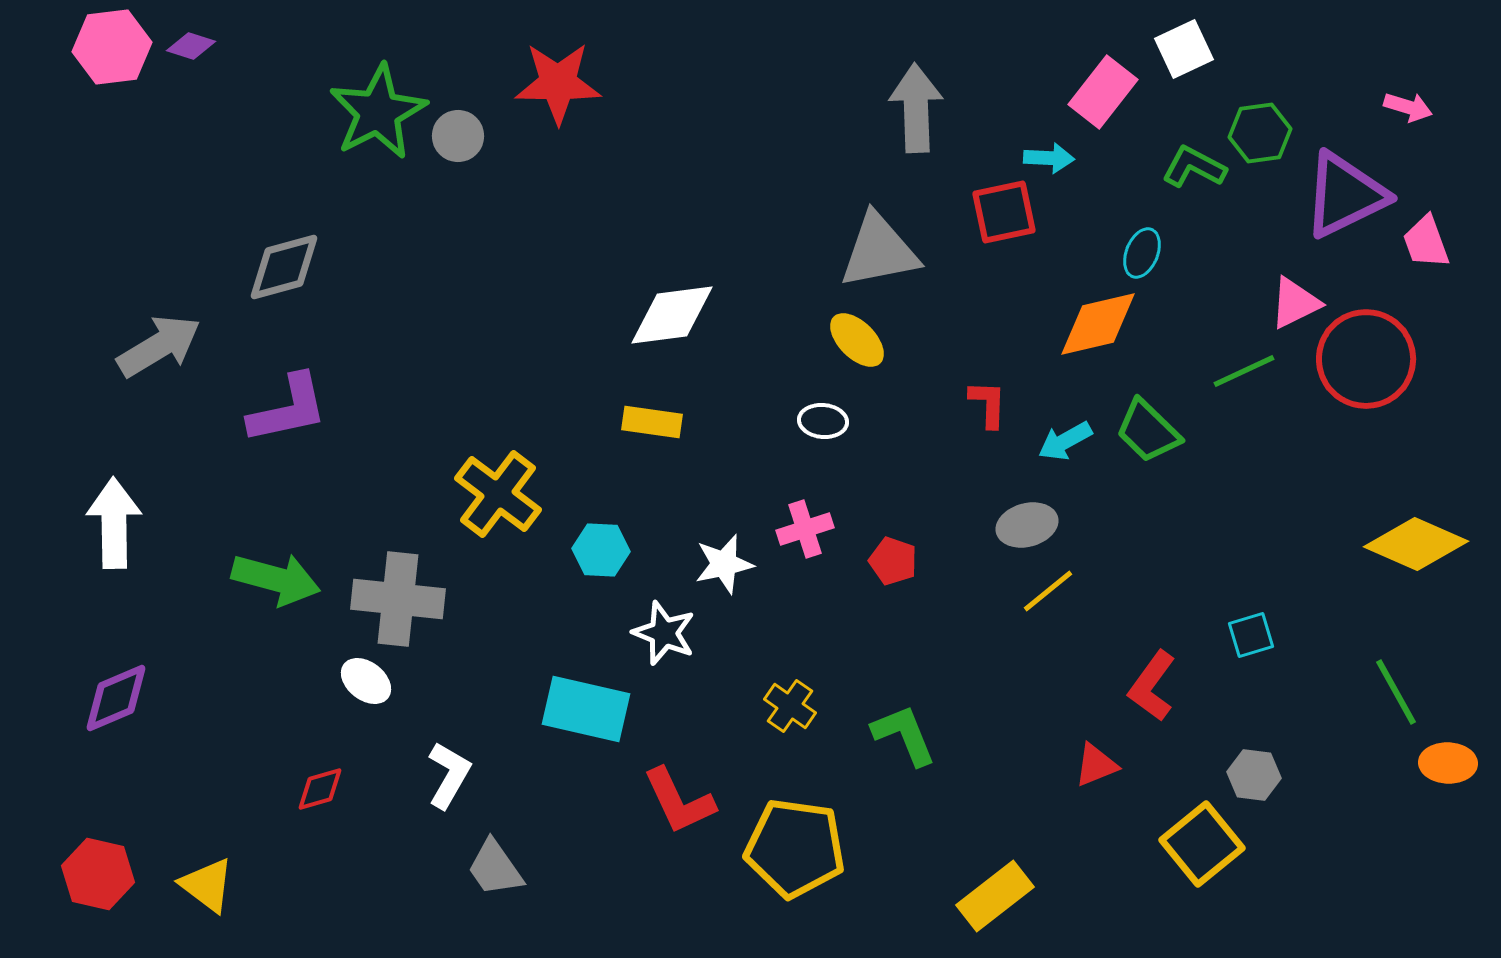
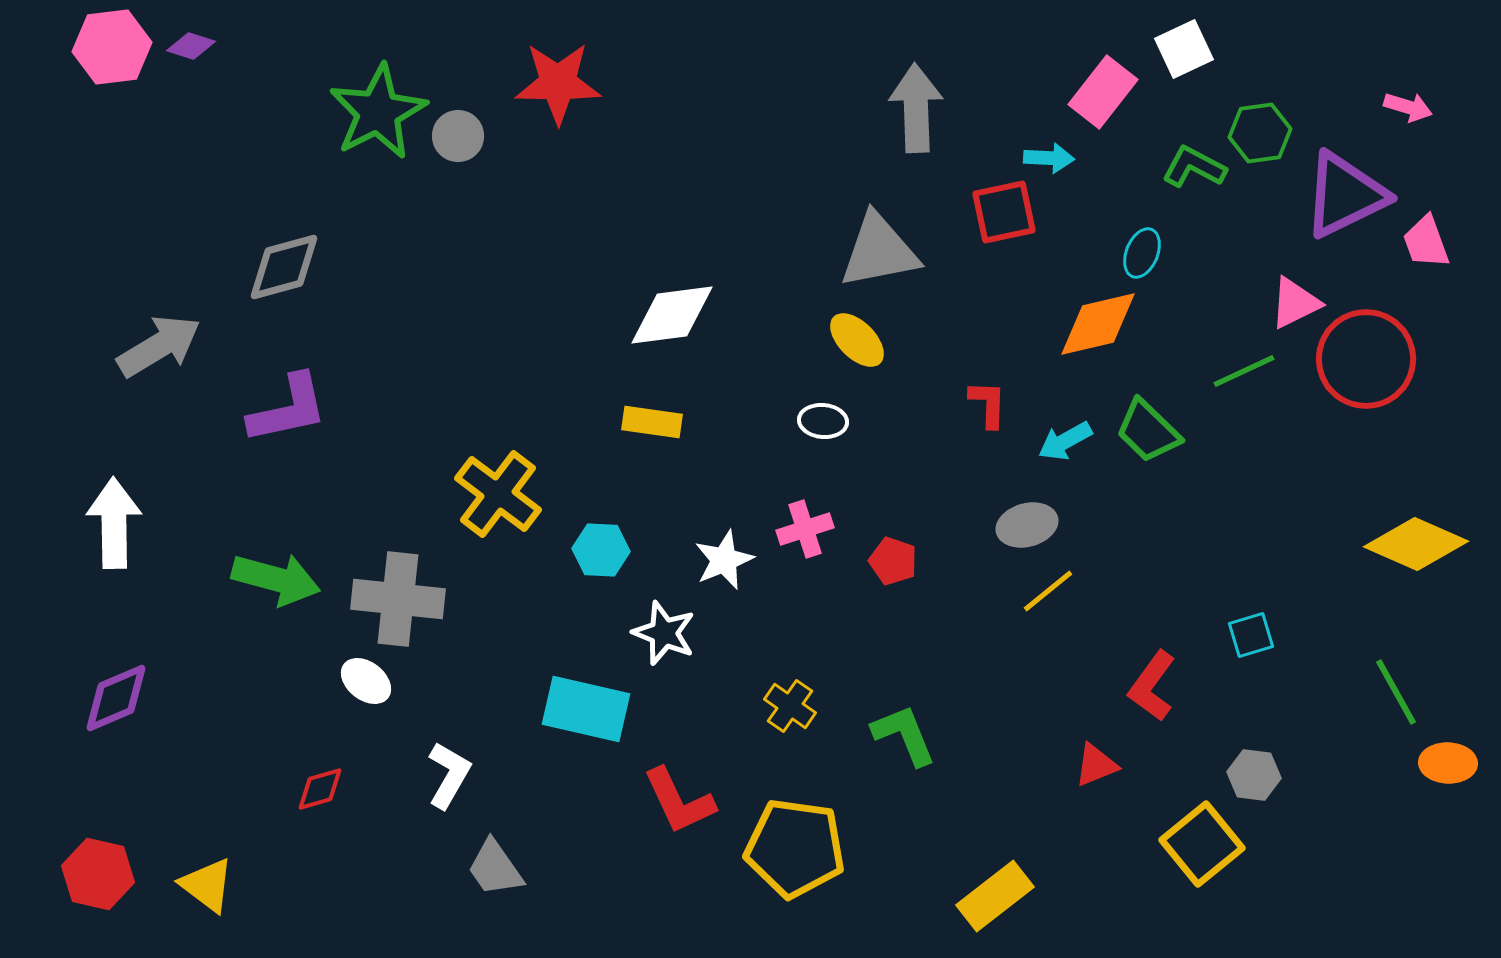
white star at (724, 564): moved 4 px up; rotated 10 degrees counterclockwise
